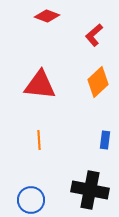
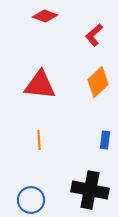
red diamond: moved 2 px left
